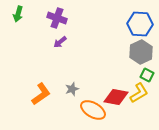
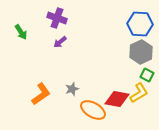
green arrow: moved 3 px right, 18 px down; rotated 49 degrees counterclockwise
red diamond: moved 1 px right, 2 px down
